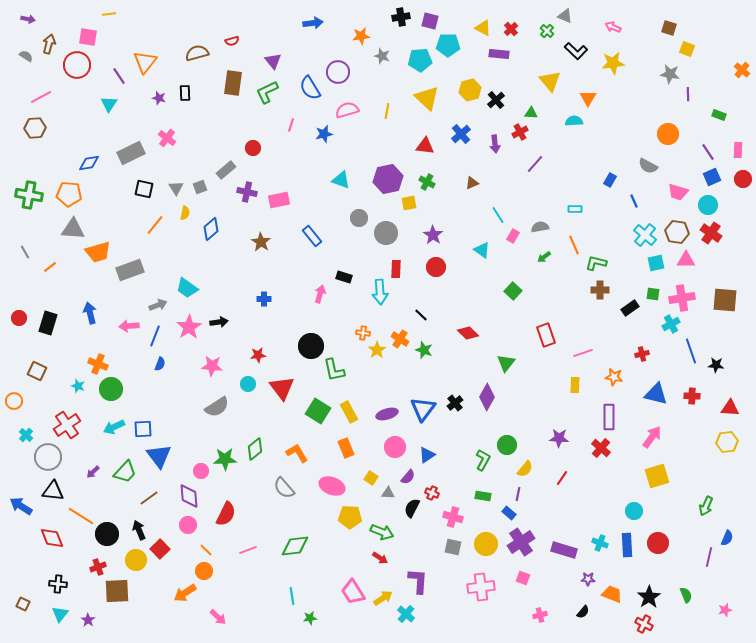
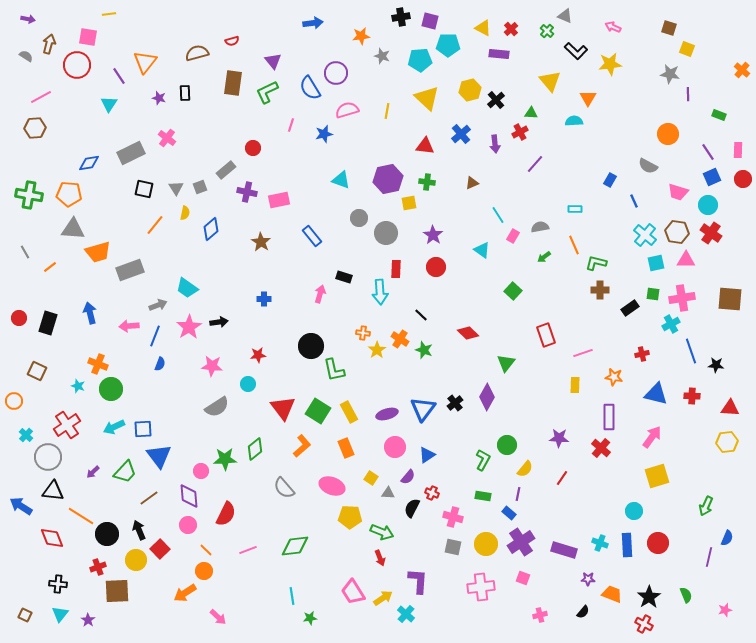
yellow star at (613, 63): moved 3 px left, 1 px down
purple circle at (338, 72): moved 2 px left, 1 px down
green cross at (427, 182): rotated 21 degrees counterclockwise
brown square at (725, 300): moved 5 px right, 1 px up
red triangle at (282, 388): moved 1 px right, 20 px down
orange L-shape at (297, 453): moved 5 px right, 7 px up; rotated 80 degrees clockwise
red arrow at (380, 558): rotated 35 degrees clockwise
brown square at (23, 604): moved 2 px right, 11 px down
